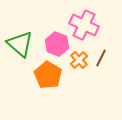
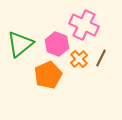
green triangle: rotated 40 degrees clockwise
orange cross: moved 1 px up
orange pentagon: rotated 16 degrees clockwise
